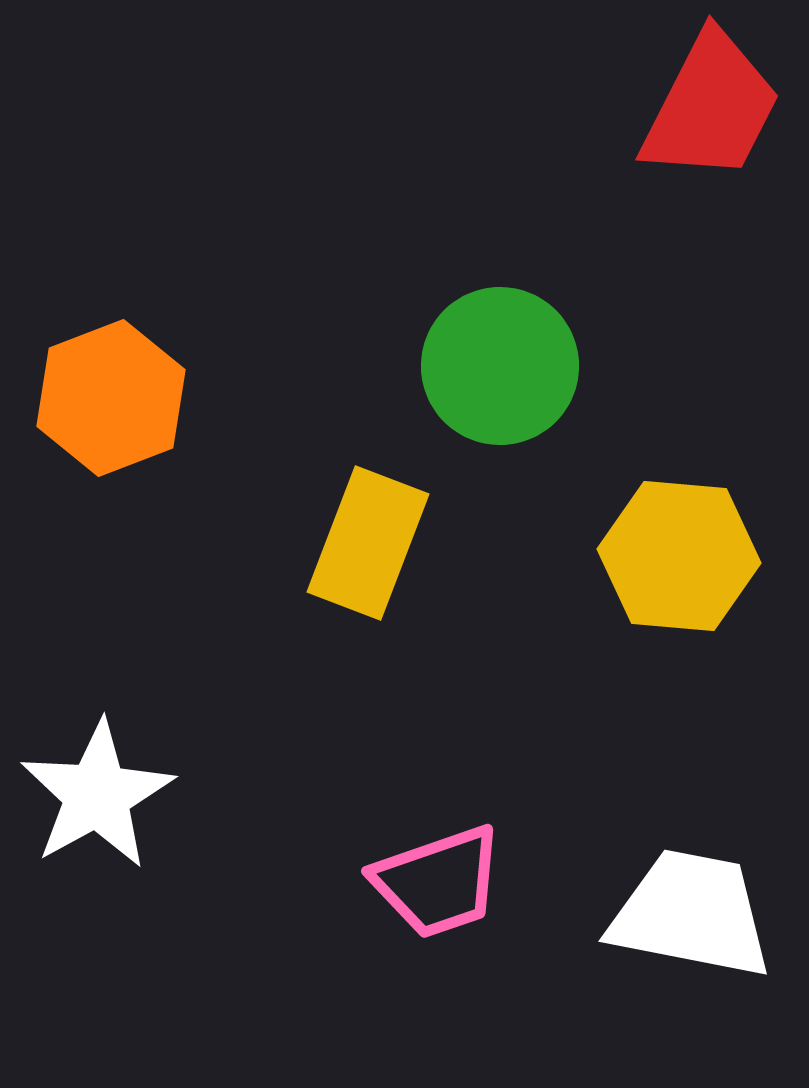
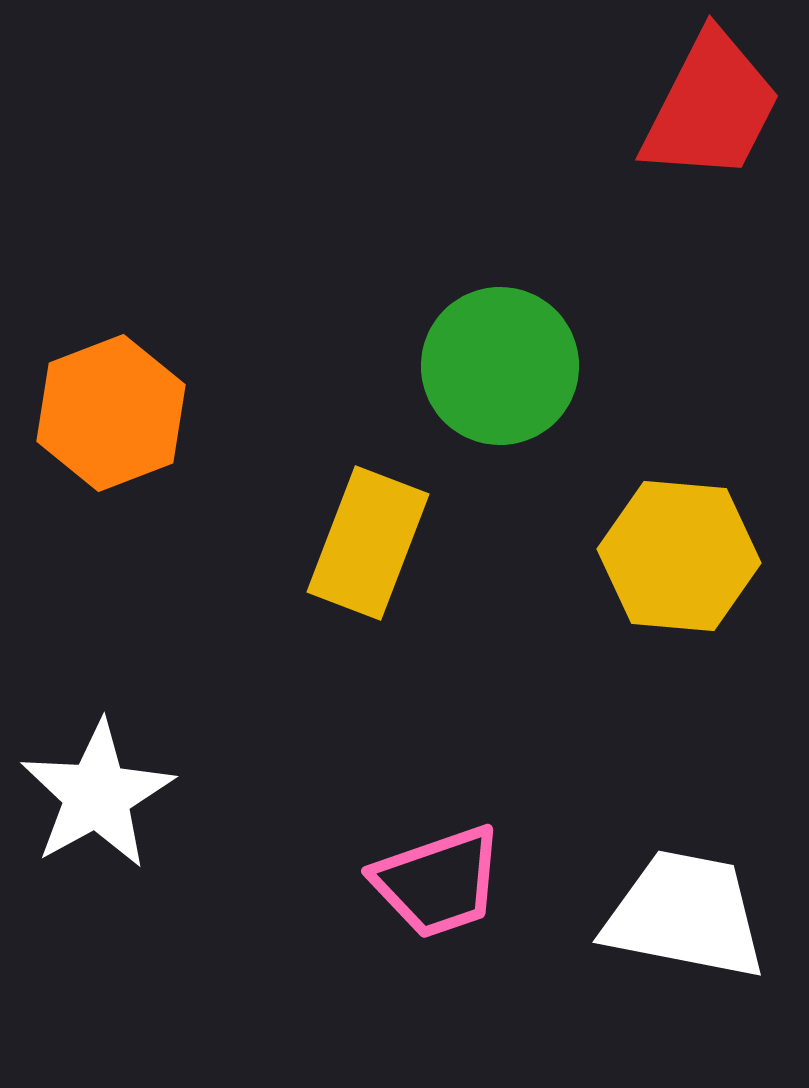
orange hexagon: moved 15 px down
white trapezoid: moved 6 px left, 1 px down
